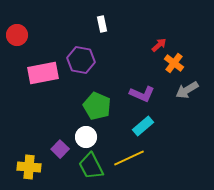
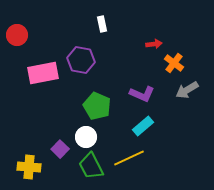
red arrow: moved 5 px left, 1 px up; rotated 35 degrees clockwise
